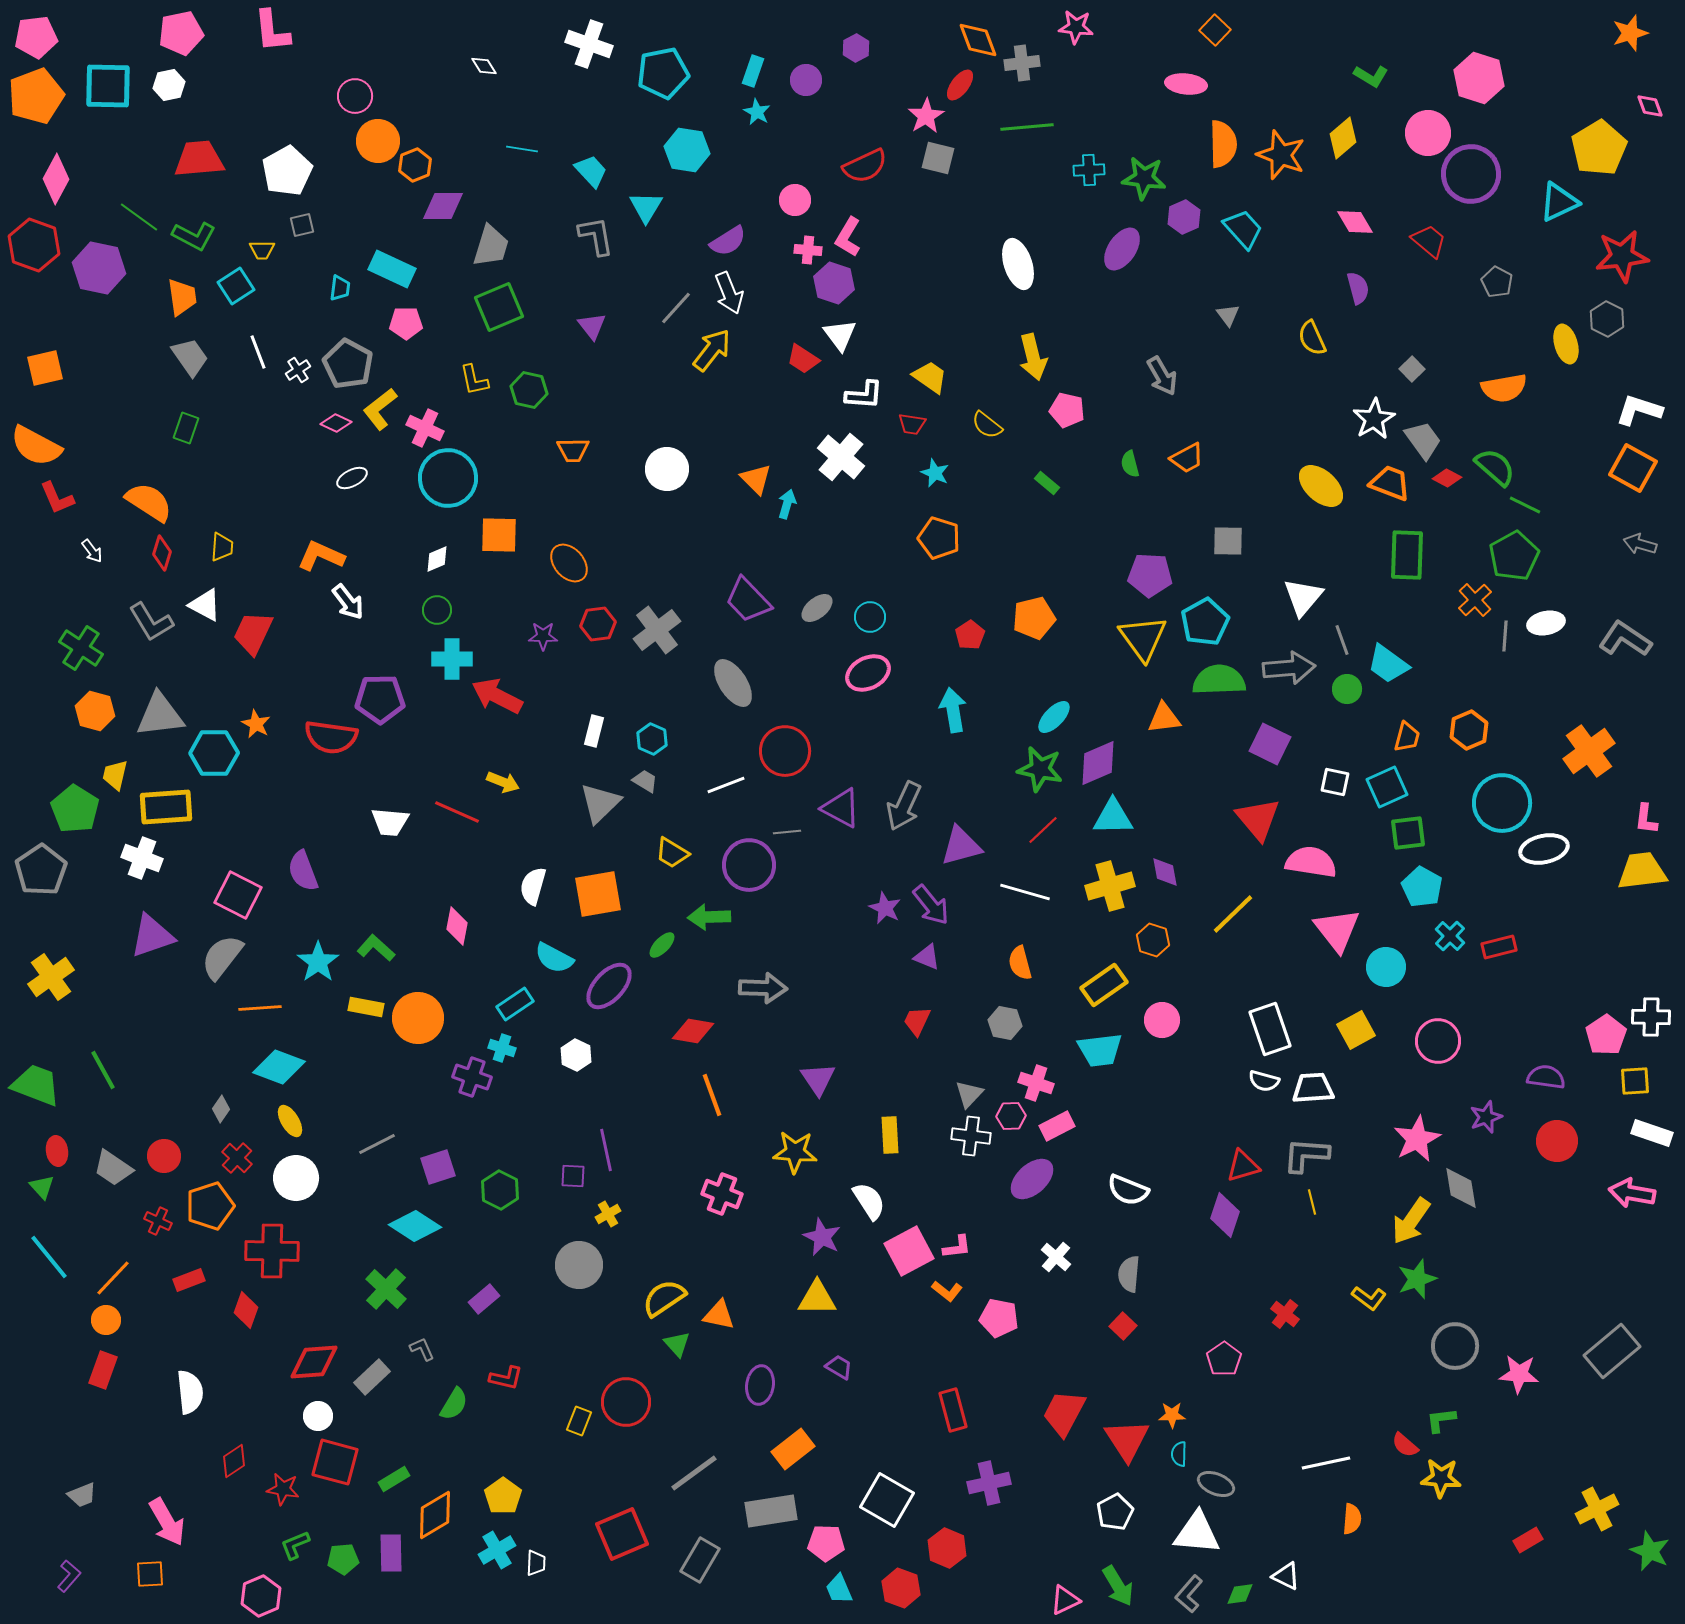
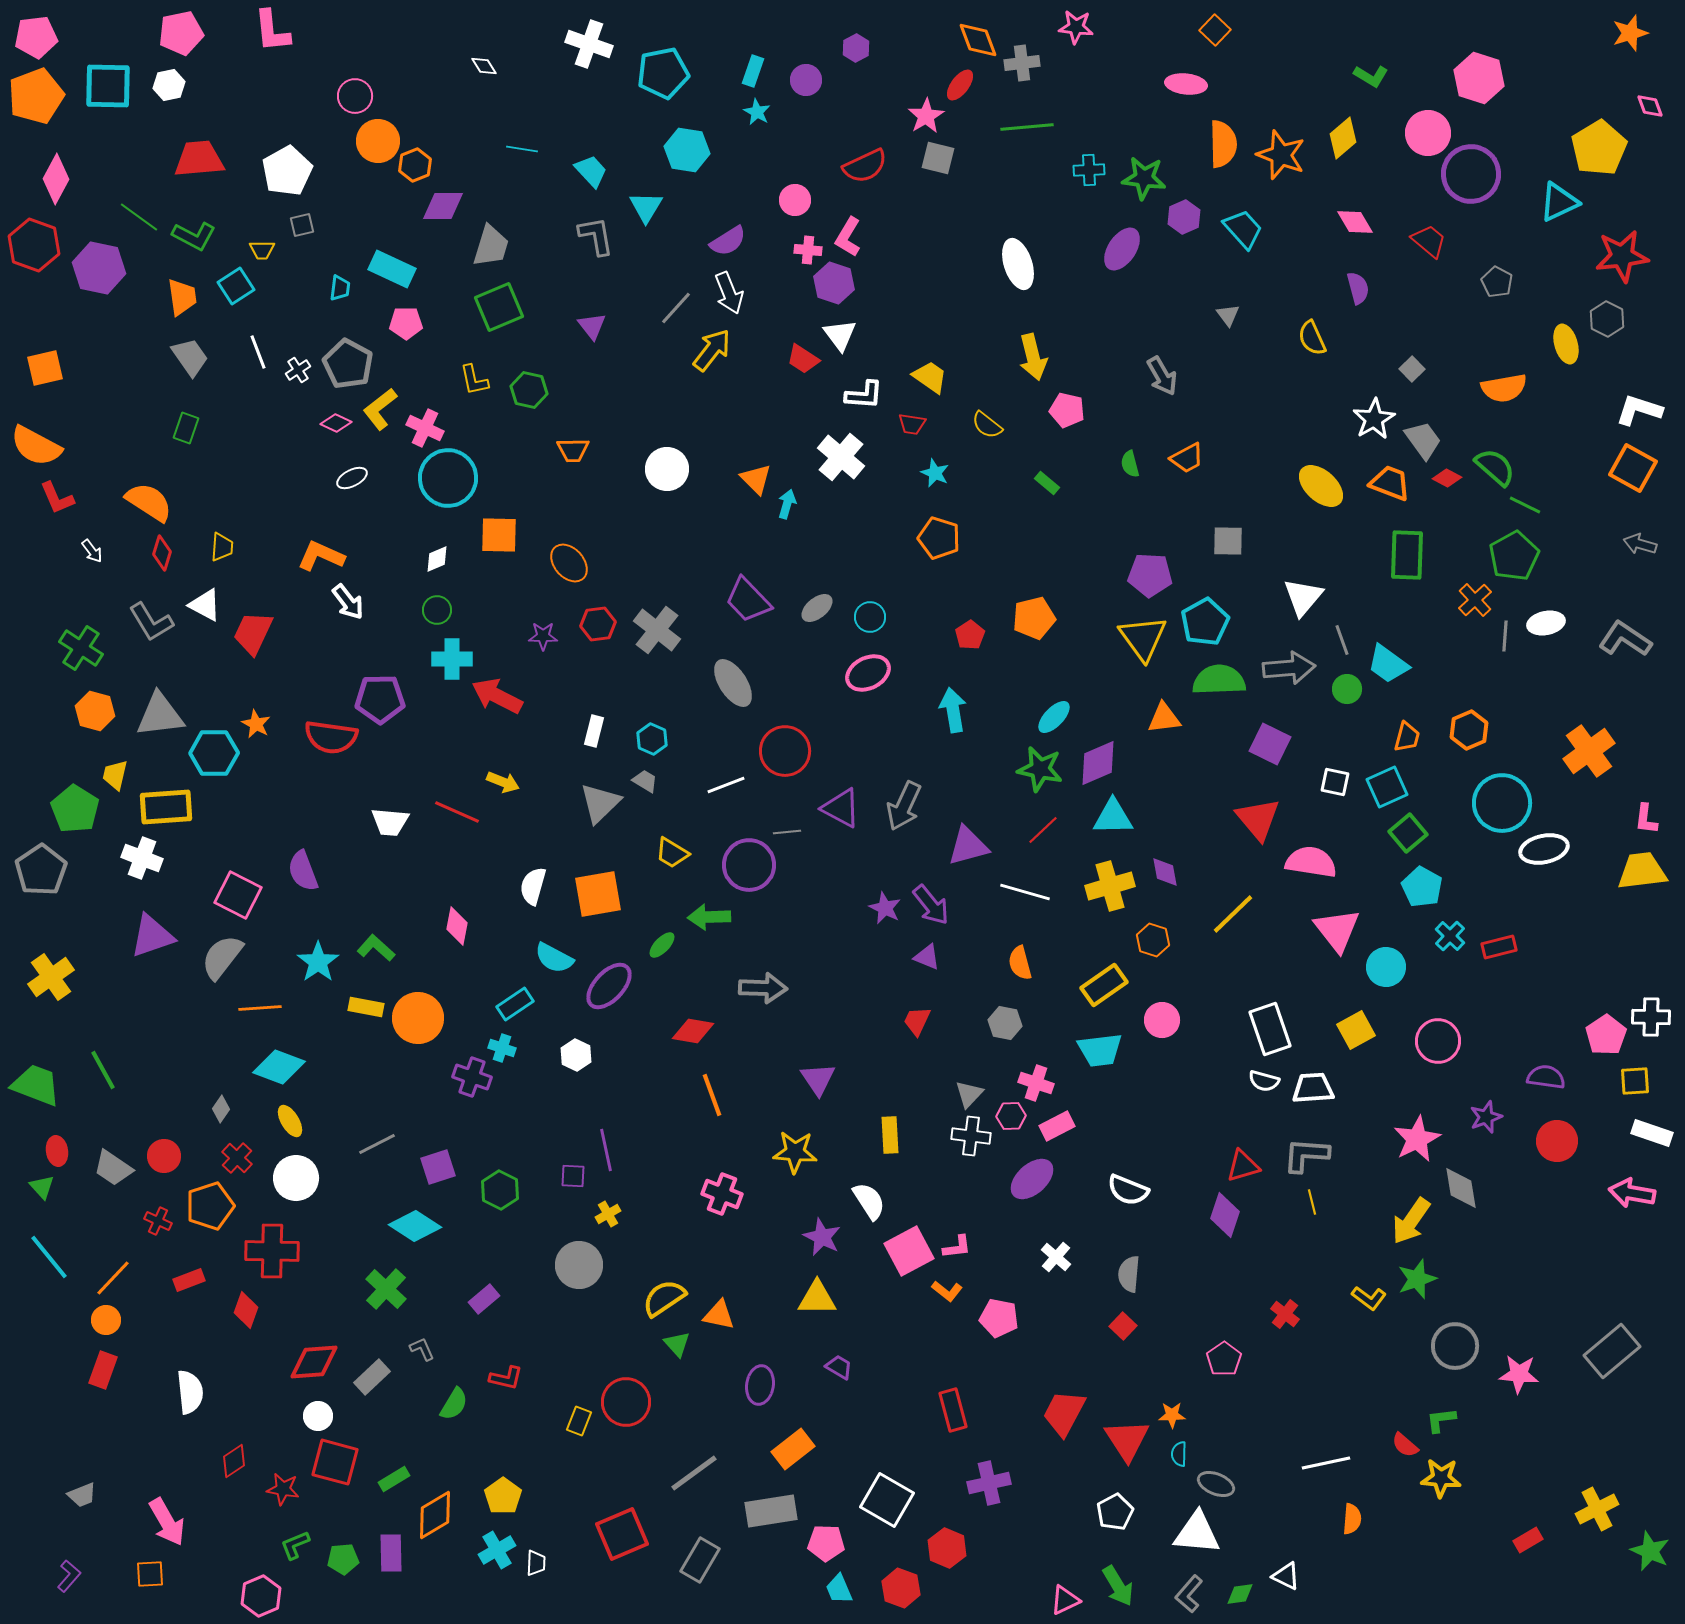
gray cross at (657, 630): rotated 15 degrees counterclockwise
green square at (1408, 833): rotated 33 degrees counterclockwise
purple triangle at (961, 846): moved 7 px right
